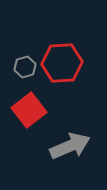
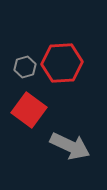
red square: rotated 16 degrees counterclockwise
gray arrow: rotated 48 degrees clockwise
